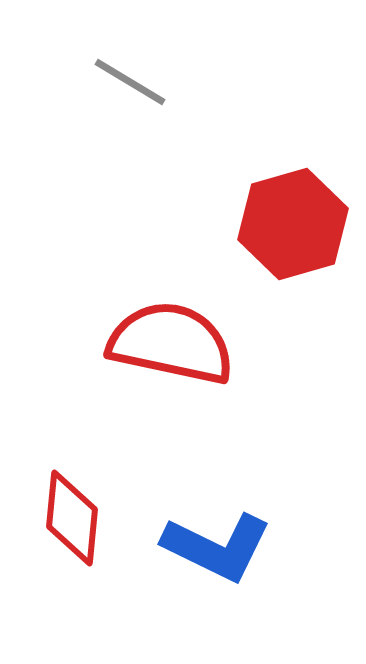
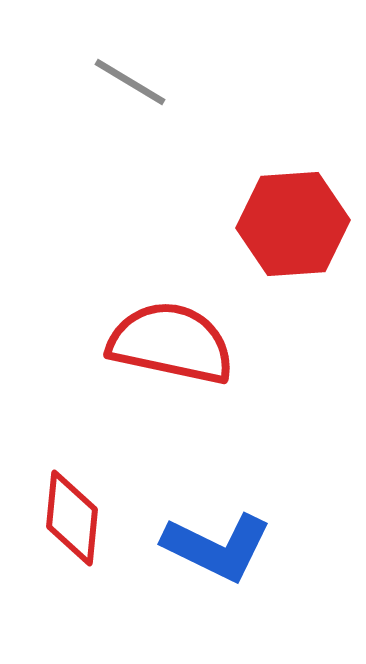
red hexagon: rotated 12 degrees clockwise
